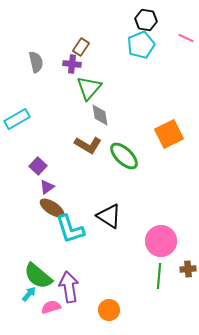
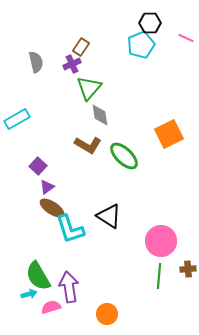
black hexagon: moved 4 px right, 3 px down; rotated 10 degrees counterclockwise
purple cross: rotated 30 degrees counterclockwise
green semicircle: rotated 20 degrees clockwise
cyan arrow: rotated 35 degrees clockwise
orange circle: moved 2 px left, 4 px down
